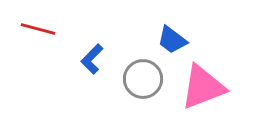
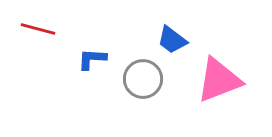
blue L-shape: rotated 48 degrees clockwise
pink triangle: moved 16 px right, 7 px up
